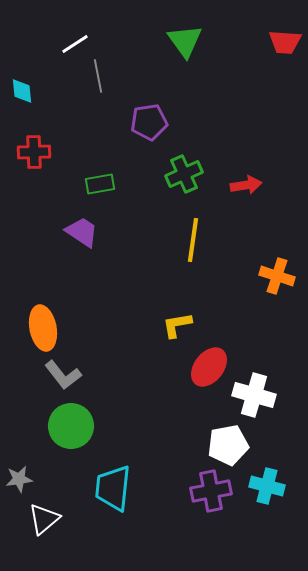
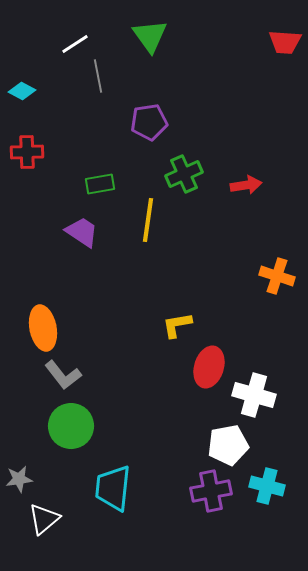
green triangle: moved 35 px left, 5 px up
cyan diamond: rotated 56 degrees counterclockwise
red cross: moved 7 px left
yellow line: moved 45 px left, 20 px up
red ellipse: rotated 21 degrees counterclockwise
